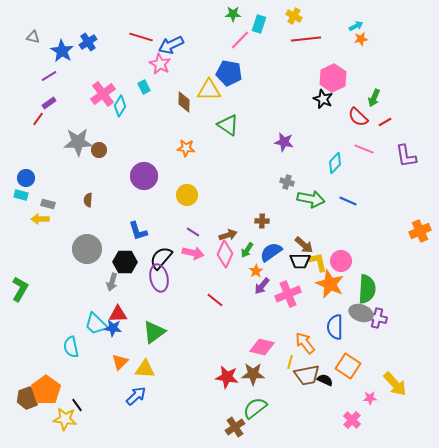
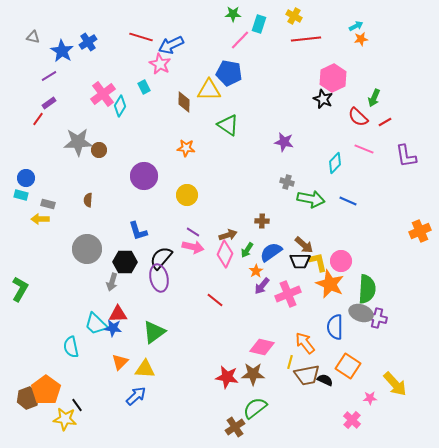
pink arrow at (193, 253): moved 6 px up
